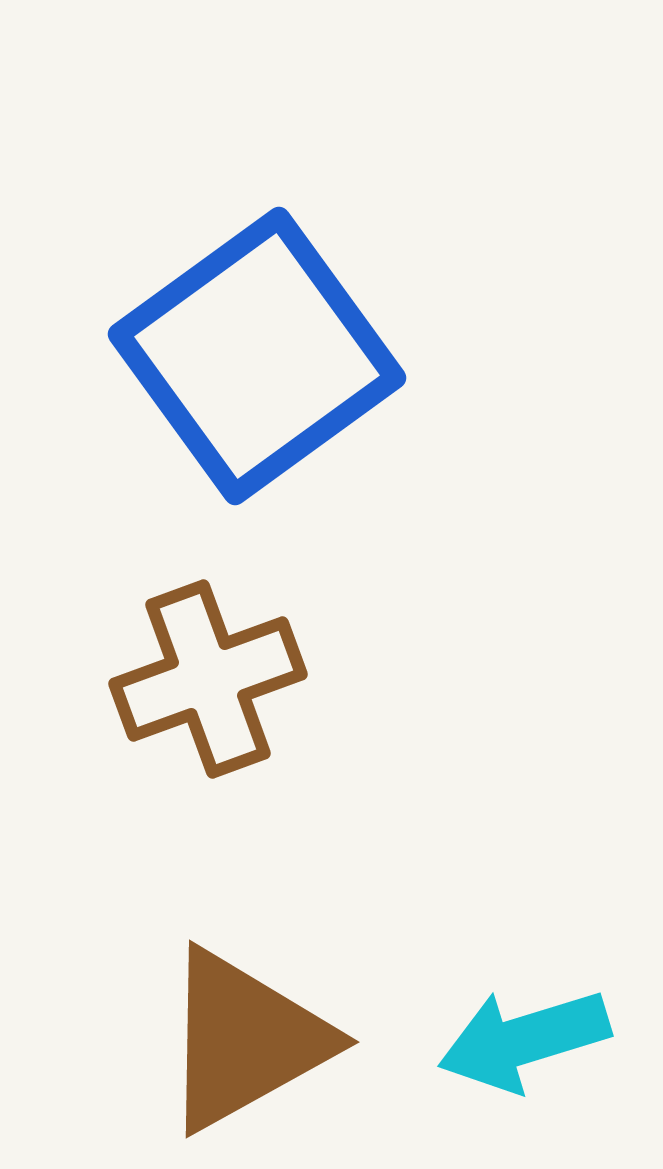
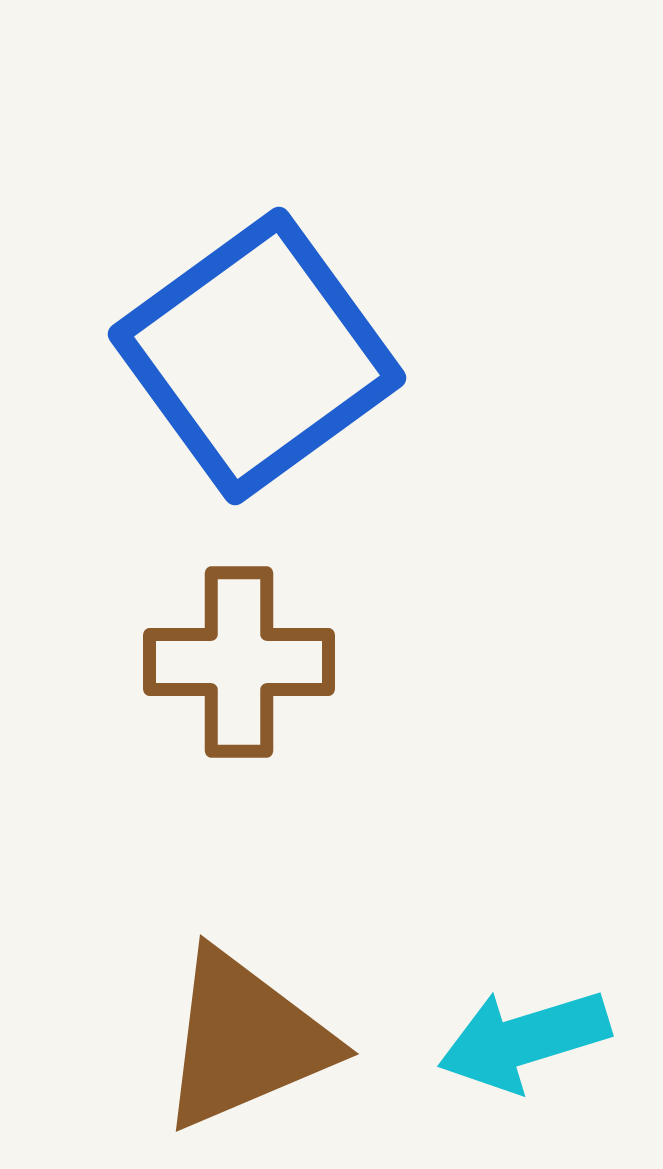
brown cross: moved 31 px right, 17 px up; rotated 20 degrees clockwise
brown triangle: rotated 6 degrees clockwise
